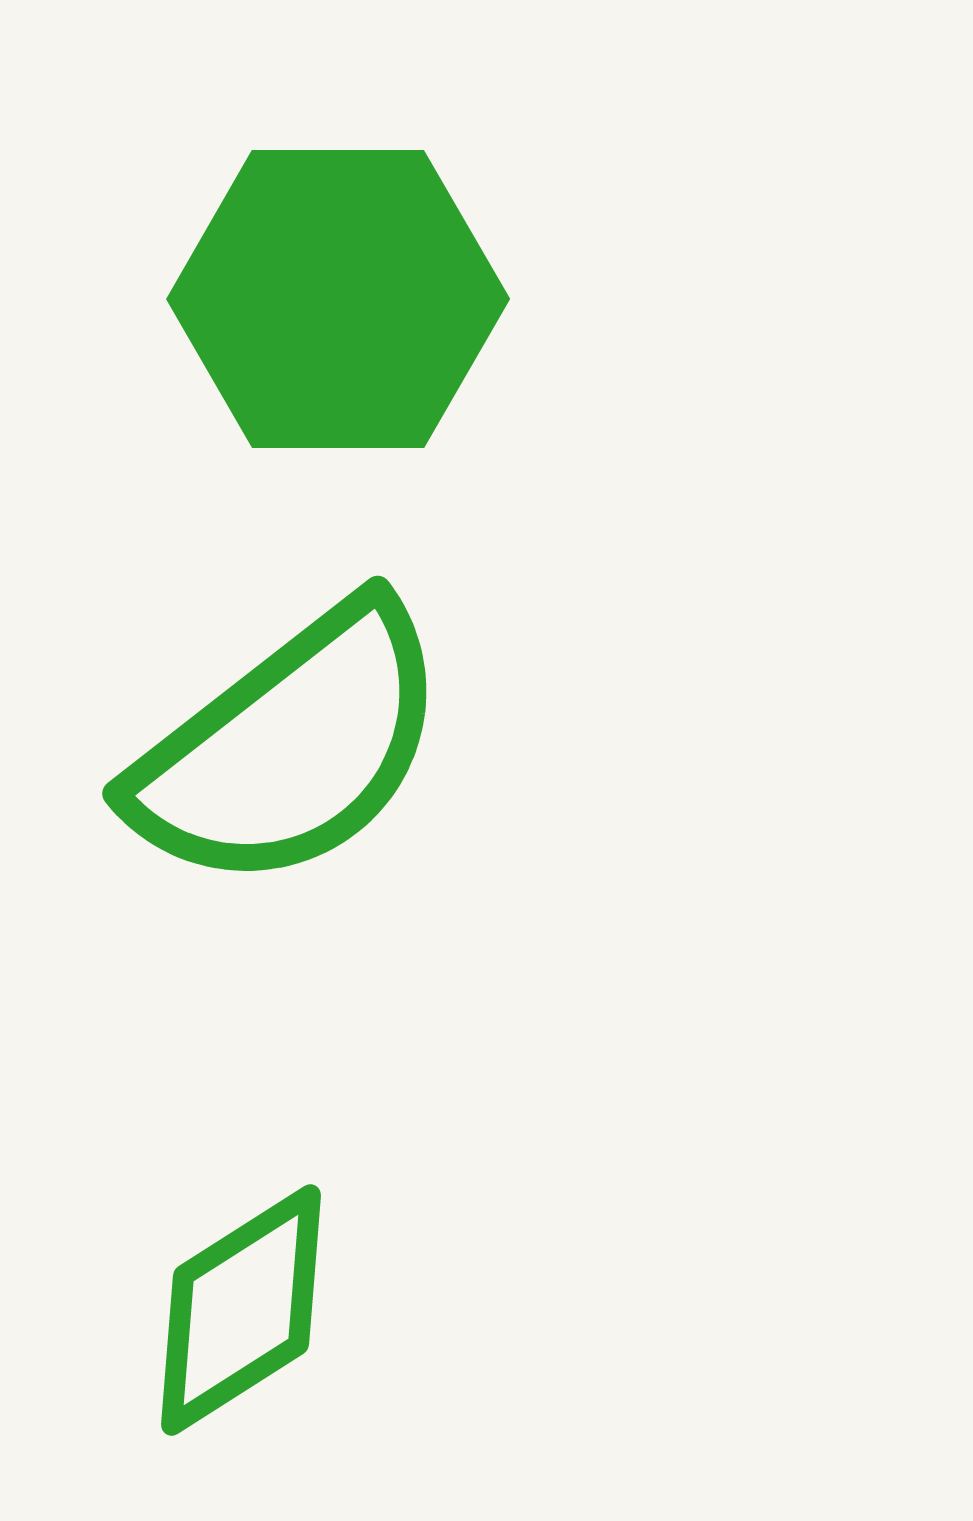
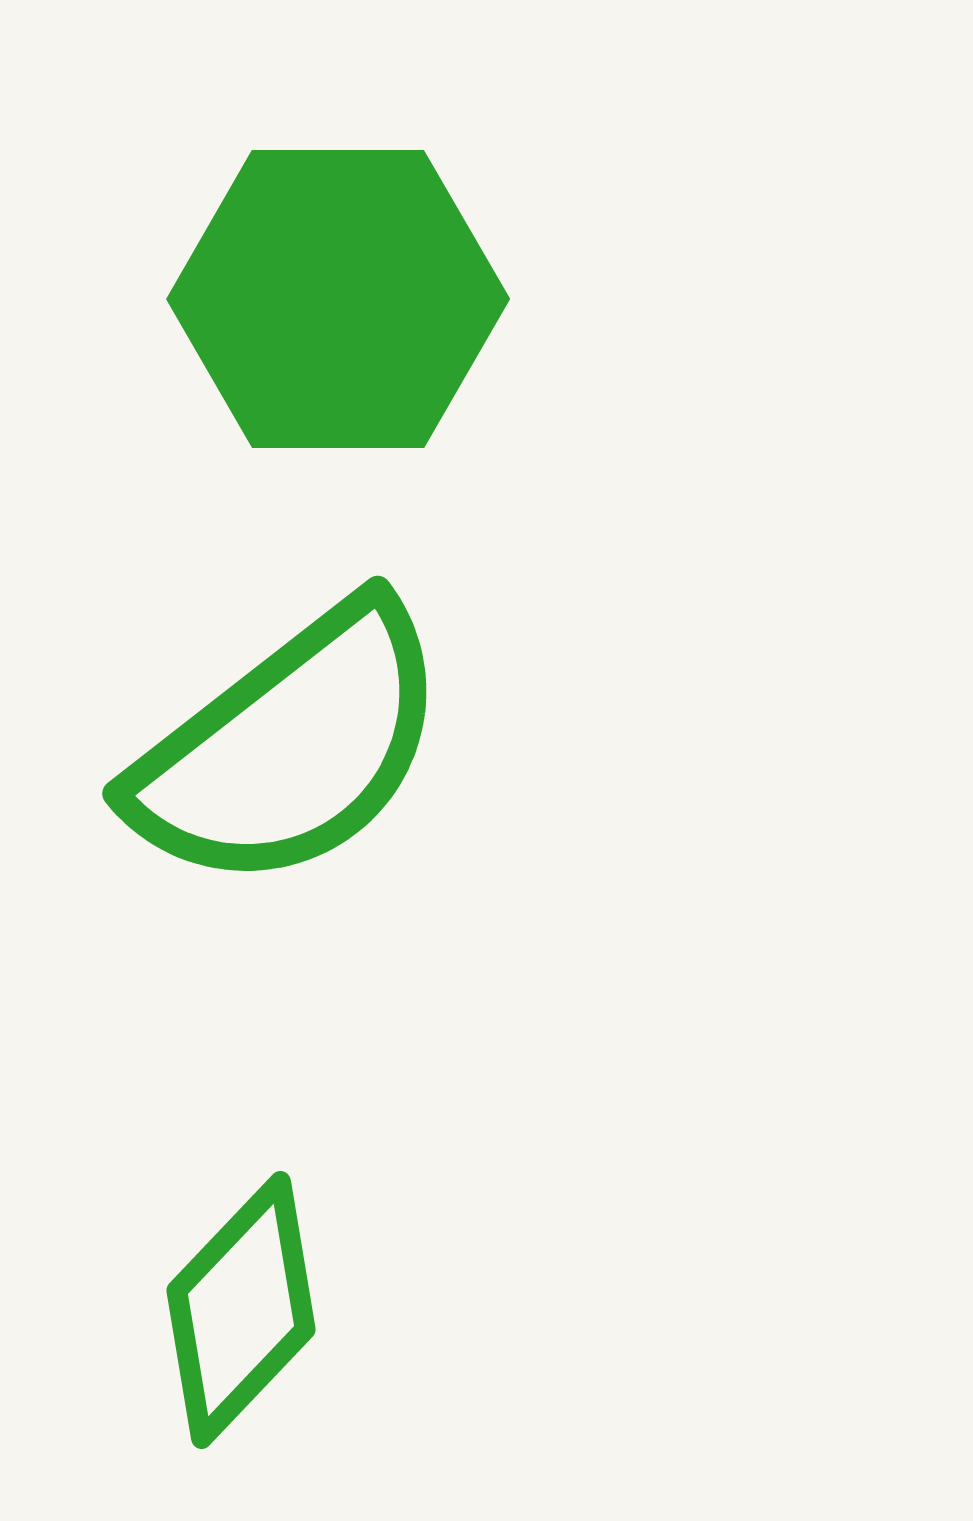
green diamond: rotated 14 degrees counterclockwise
